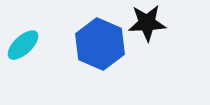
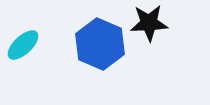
black star: moved 2 px right
